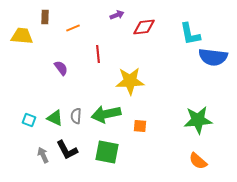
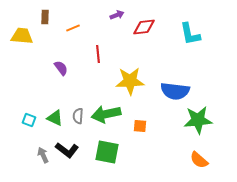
blue semicircle: moved 38 px left, 34 px down
gray semicircle: moved 2 px right
black L-shape: rotated 25 degrees counterclockwise
orange semicircle: moved 1 px right, 1 px up
